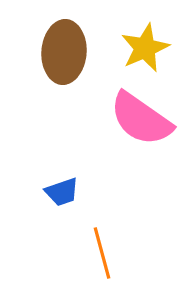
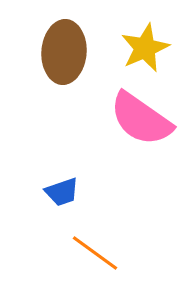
orange line: moved 7 px left; rotated 39 degrees counterclockwise
